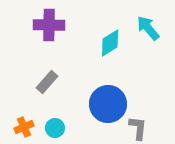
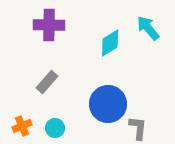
orange cross: moved 2 px left, 1 px up
